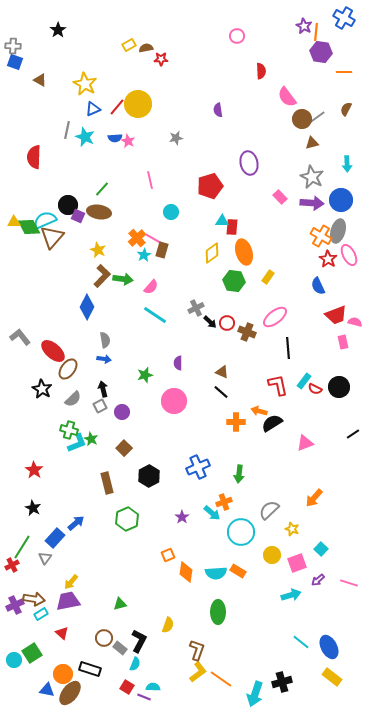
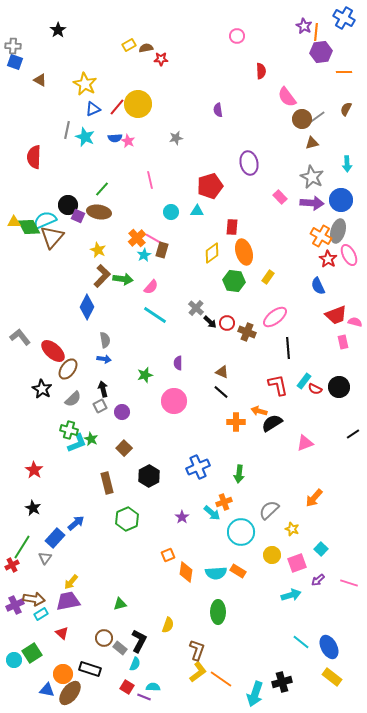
purple hexagon at (321, 52): rotated 15 degrees counterclockwise
cyan triangle at (222, 221): moved 25 px left, 10 px up
gray cross at (196, 308): rotated 21 degrees counterclockwise
